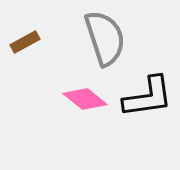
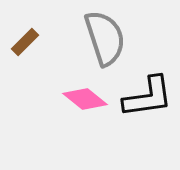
brown rectangle: rotated 16 degrees counterclockwise
